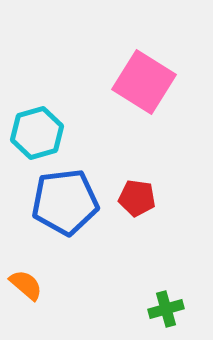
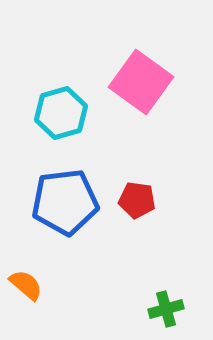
pink square: moved 3 px left; rotated 4 degrees clockwise
cyan hexagon: moved 24 px right, 20 px up
red pentagon: moved 2 px down
